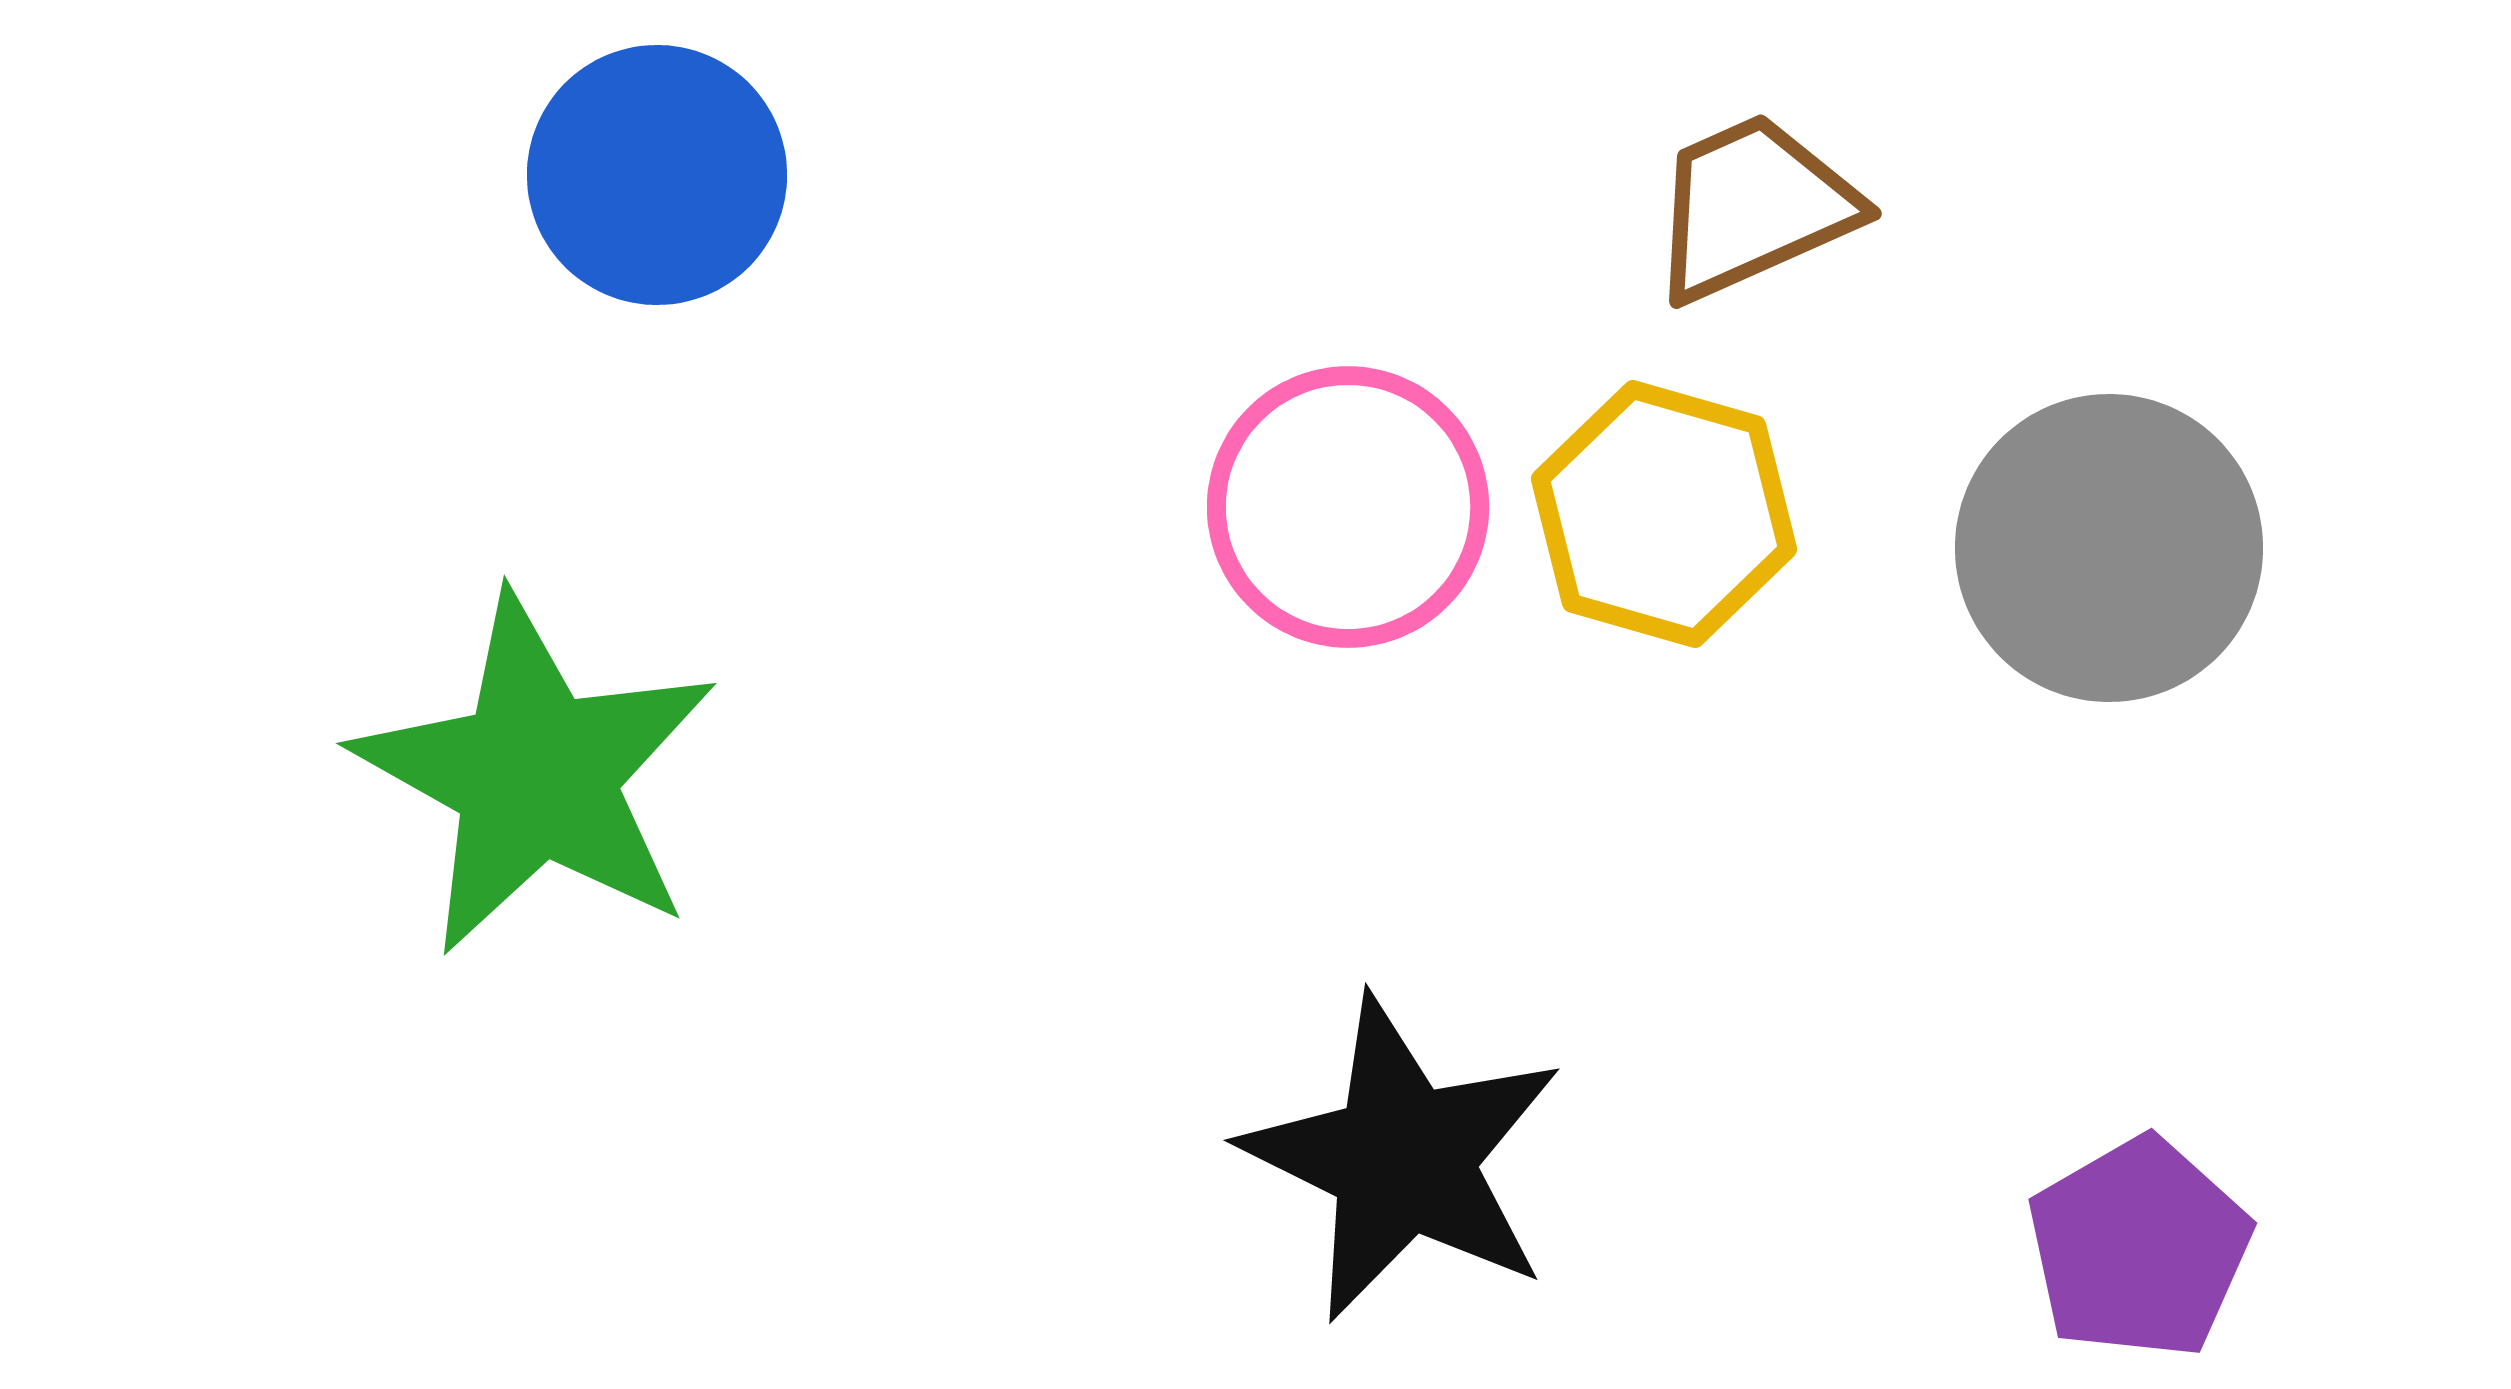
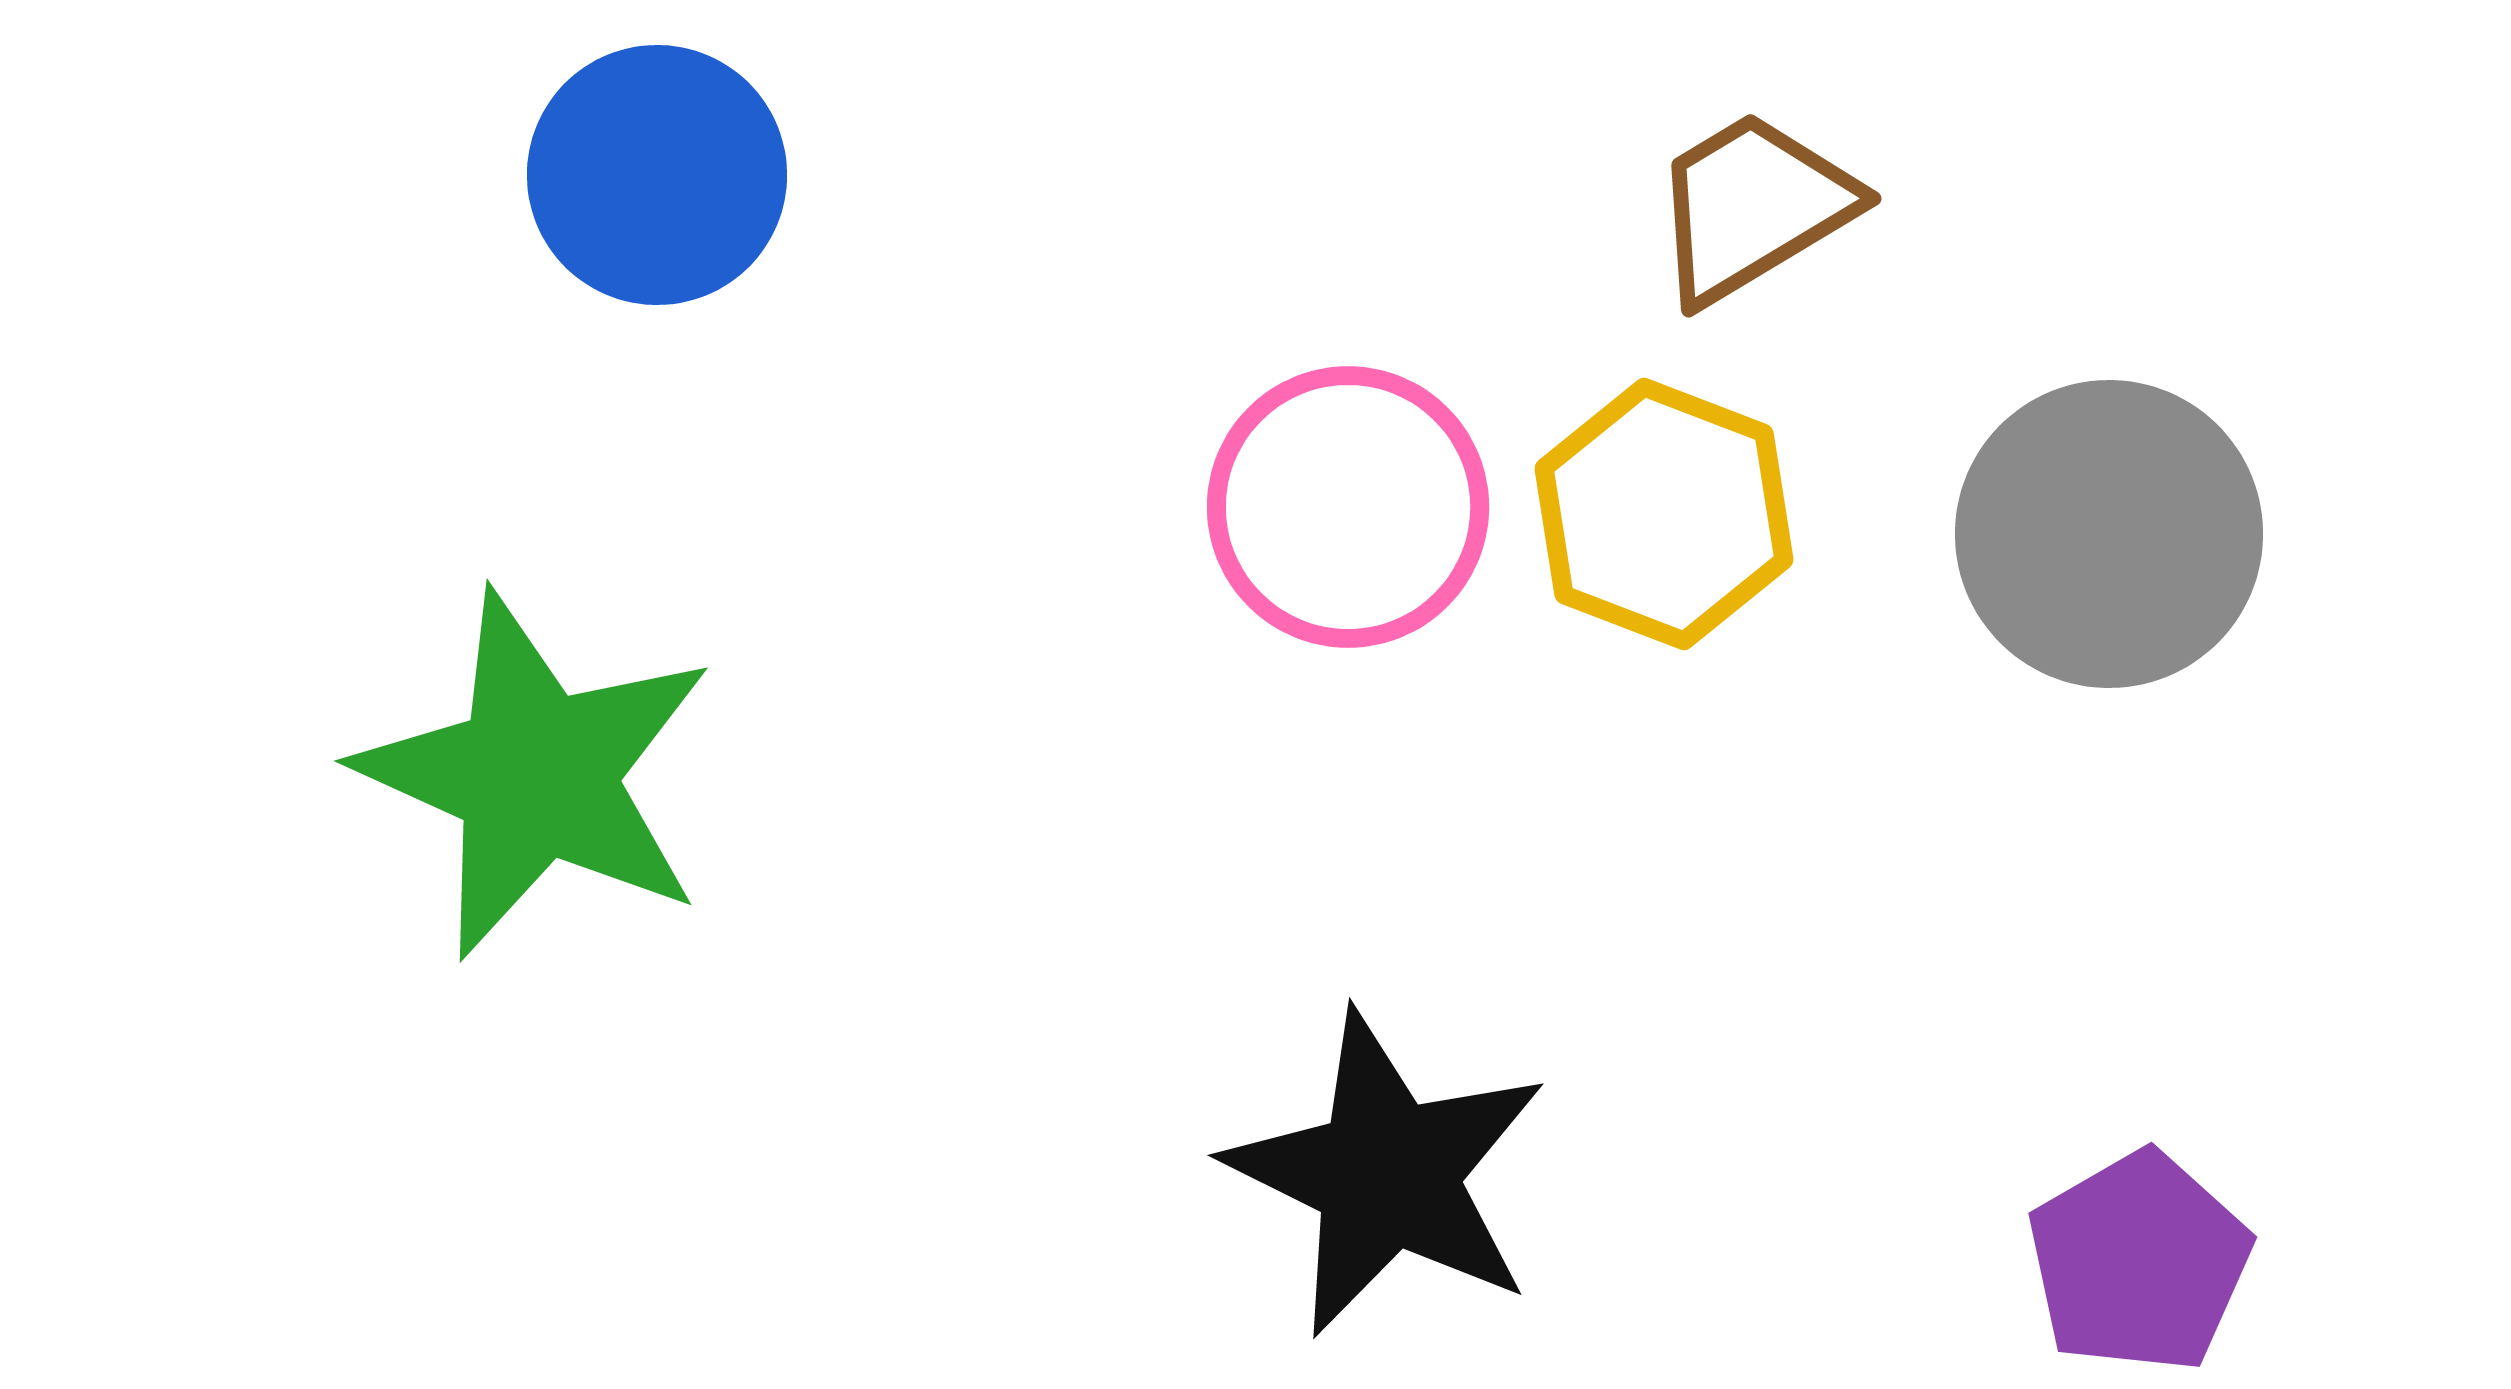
brown trapezoid: rotated 7 degrees counterclockwise
yellow hexagon: rotated 5 degrees clockwise
gray circle: moved 14 px up
green star: rotated 5 degrees counterclockwise
black star: moved 16 px left, 15 px down
purple pentagon: moved 14 px down
